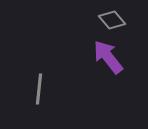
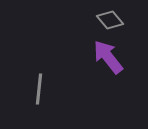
gray diamond: moved 2 px left
